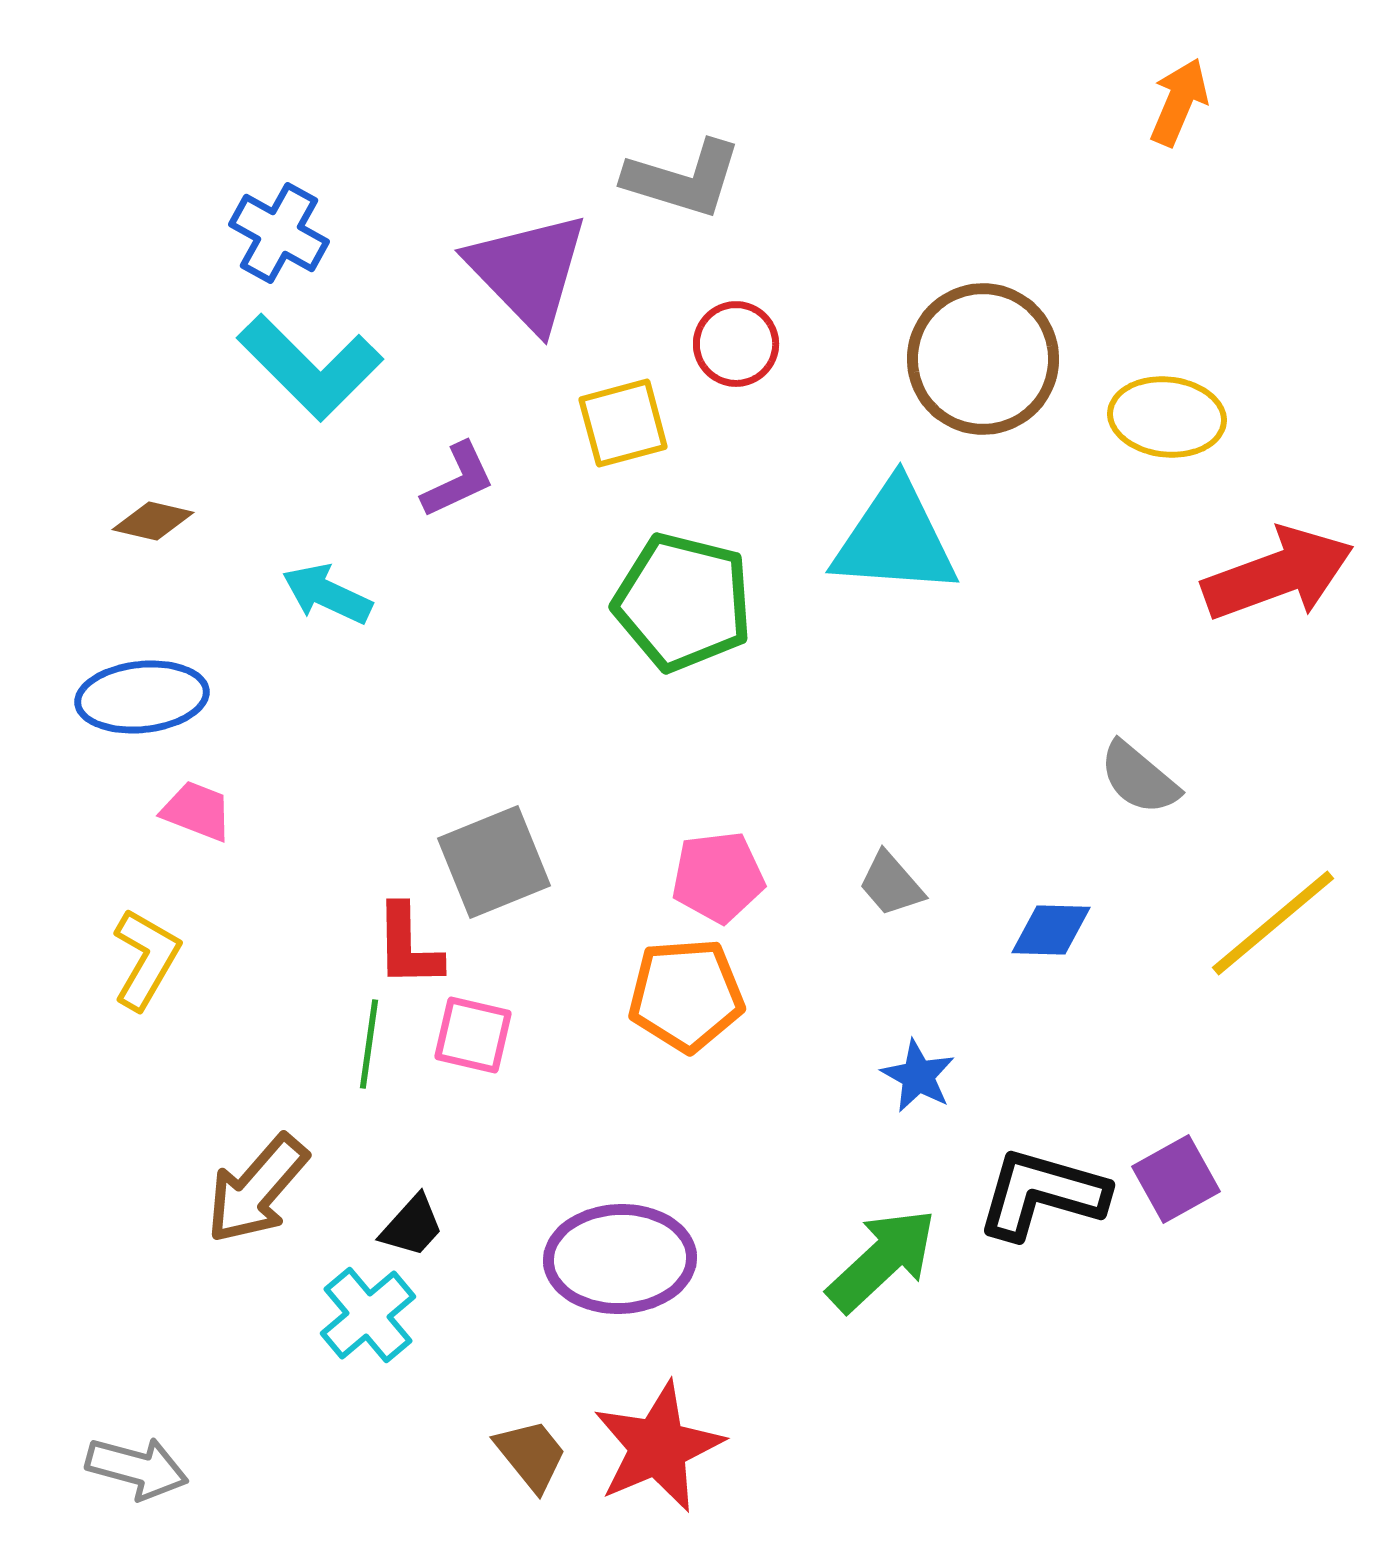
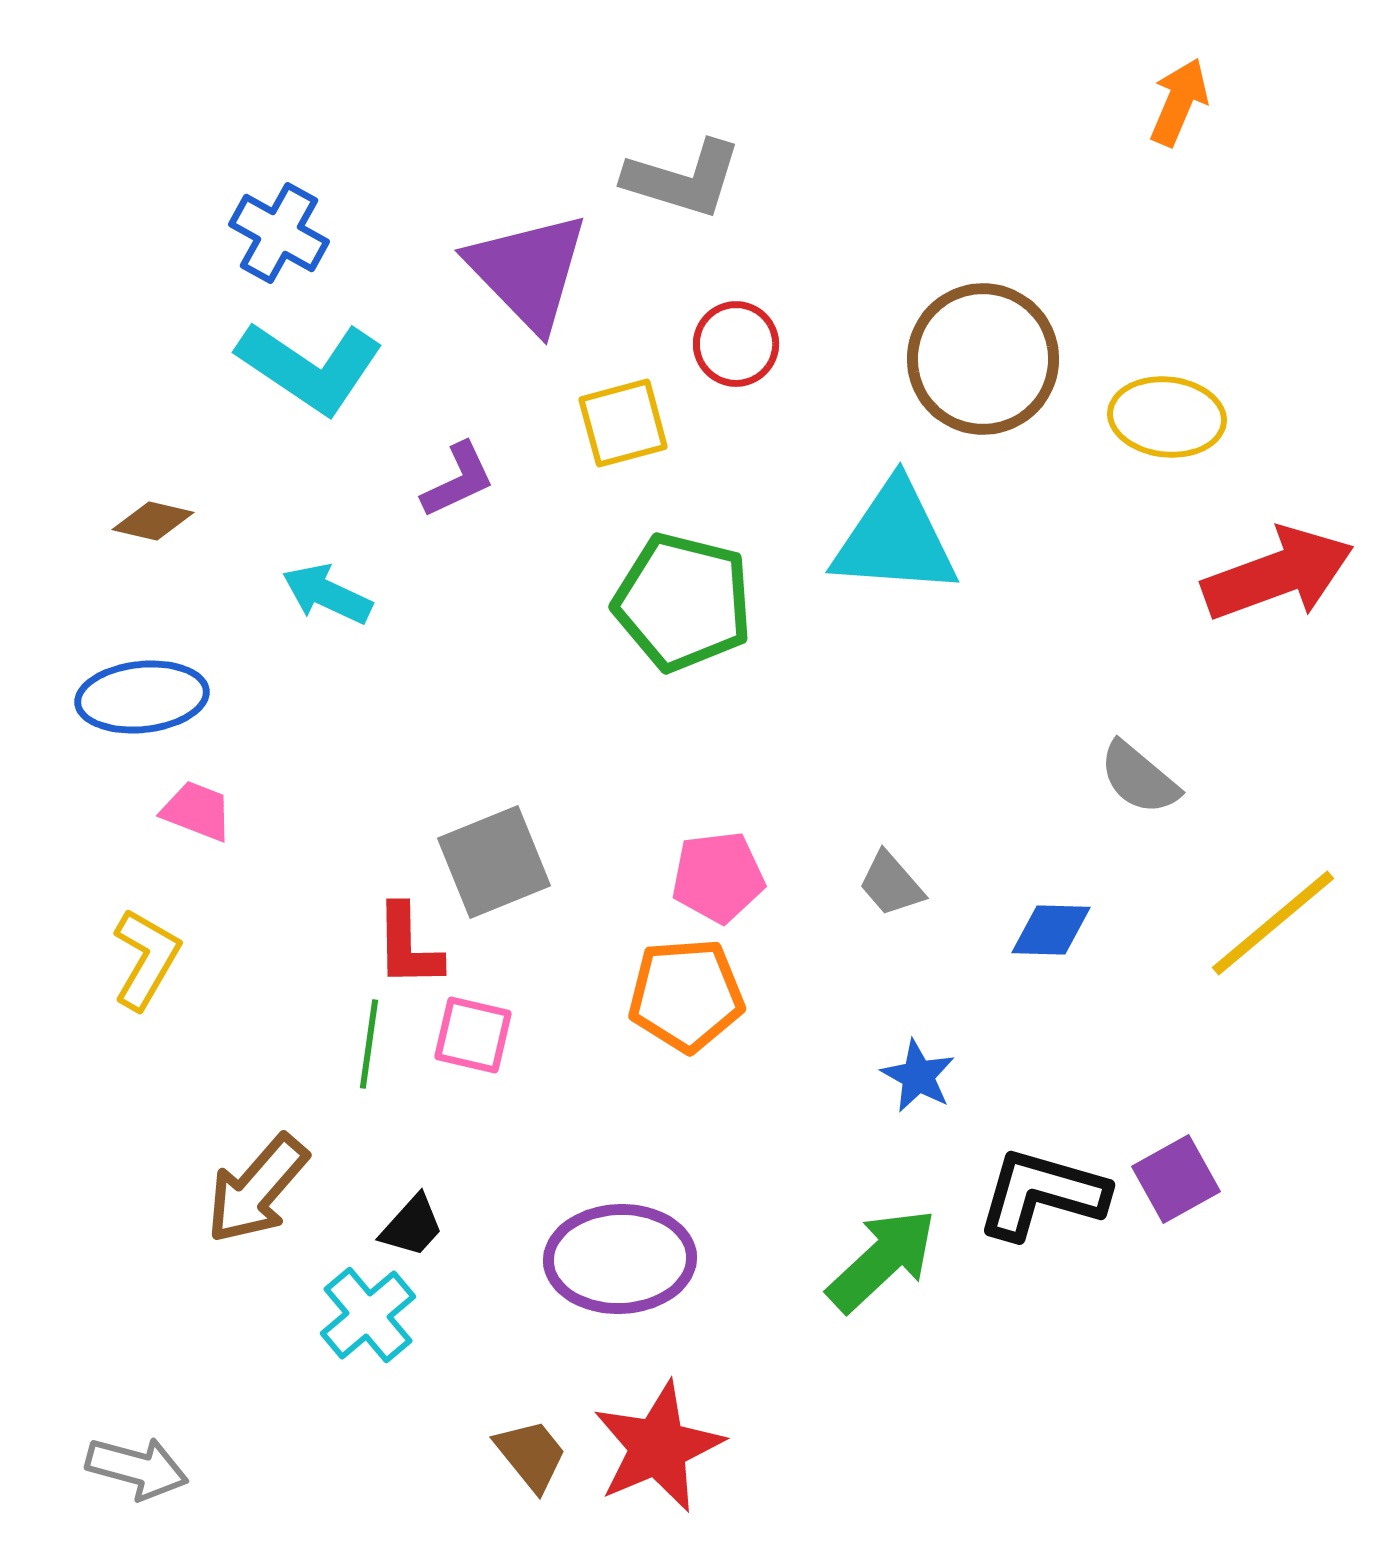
cyan L-shape: rotated 11 degrees counterclockwise
